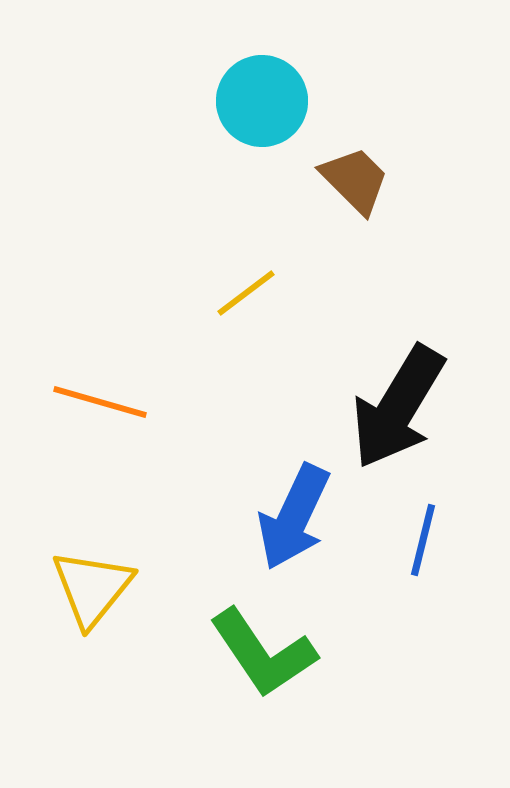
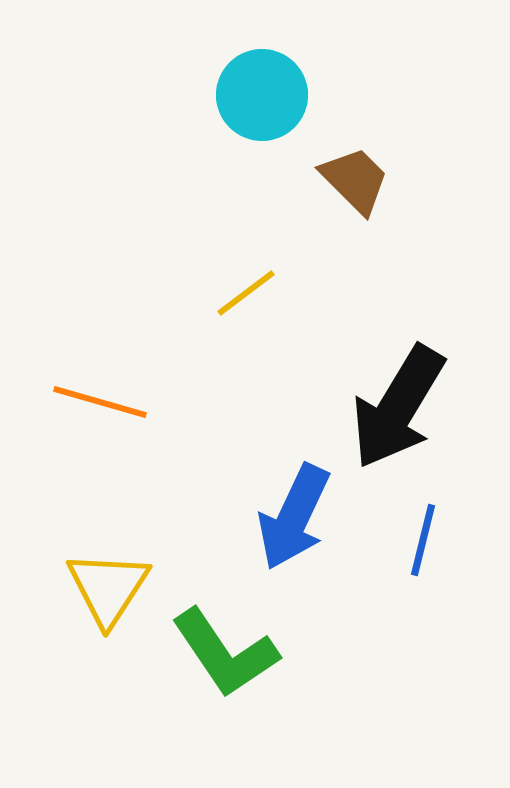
cyan circle: moved 6 px up
yellow triangle: moved 16 px right; rotated 6 degrees counterclockwise
green L-shape: moved 38 px left
